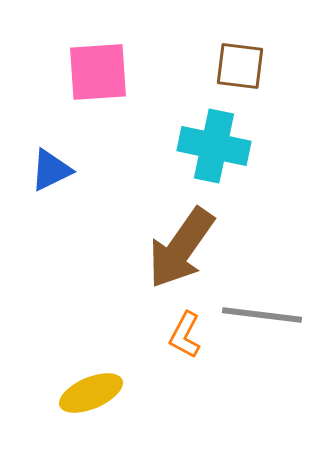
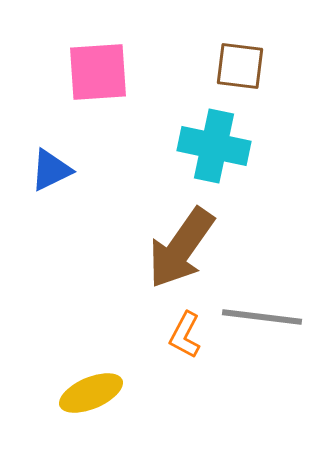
gray line: moved 2 px down
